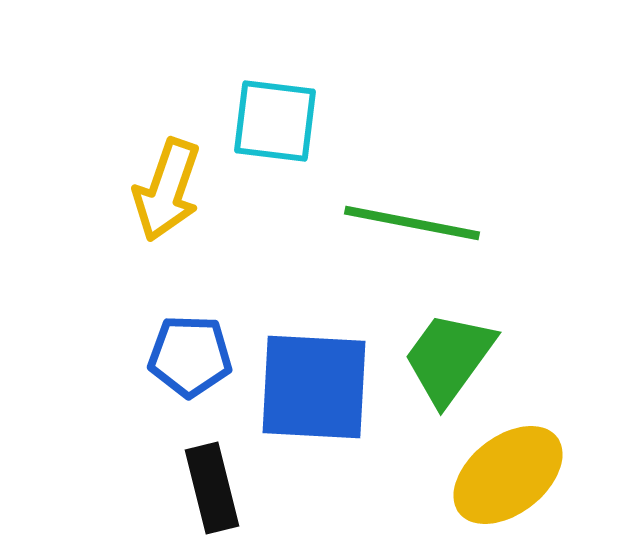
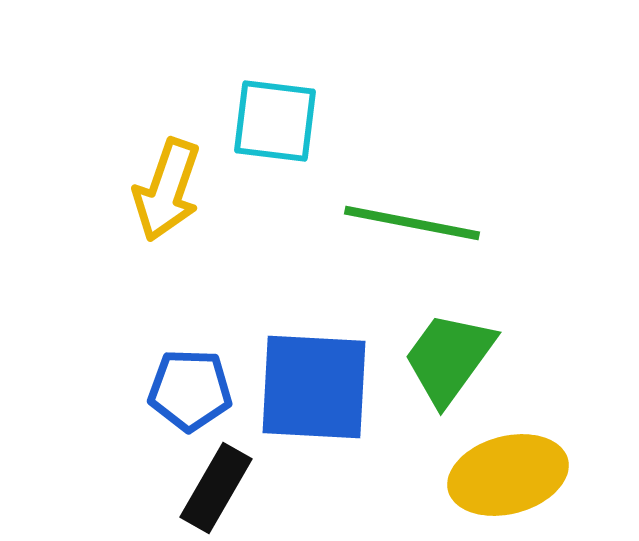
blue pentagon: moved 34 px down
yellow ellipse: rotated 23 degrees clockwise
black rectangle: moved 4 px right; rotated 44 degrees clockwise
